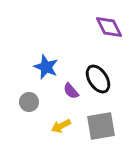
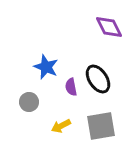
purple semicircle: moved 4 px up; rotated 30 degrees clockwise
